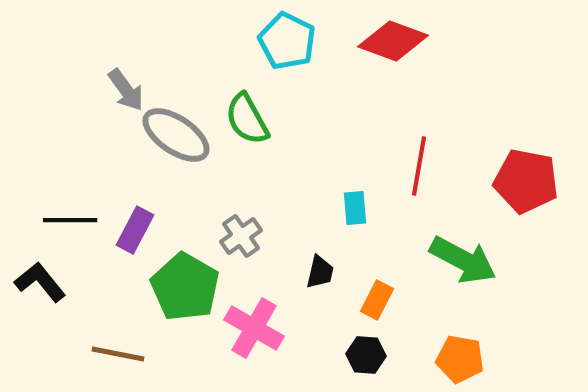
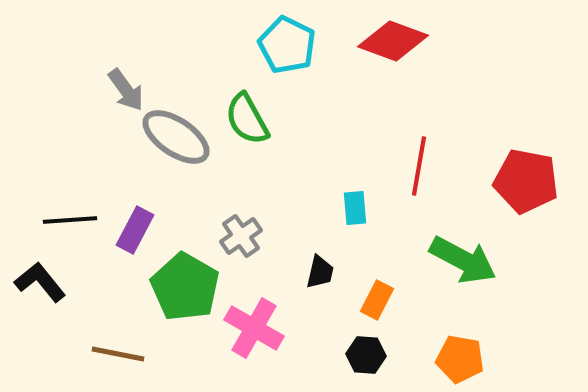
cyan pentagon: moved 4 px down
gray ellipse: moved 2 px down
black line: rotated 4 degrees counterclockwise
